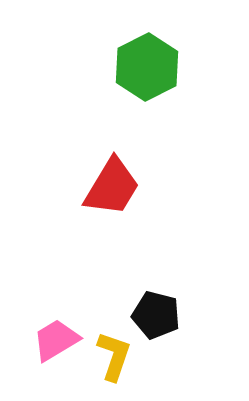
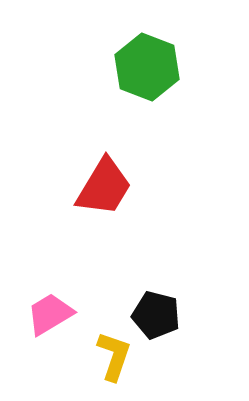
green hexagon: rotated 12 degrees counterclockwise
red trapezoid: moved 8 px left
pink trapezoid: moved 6 px left, 26 px up
